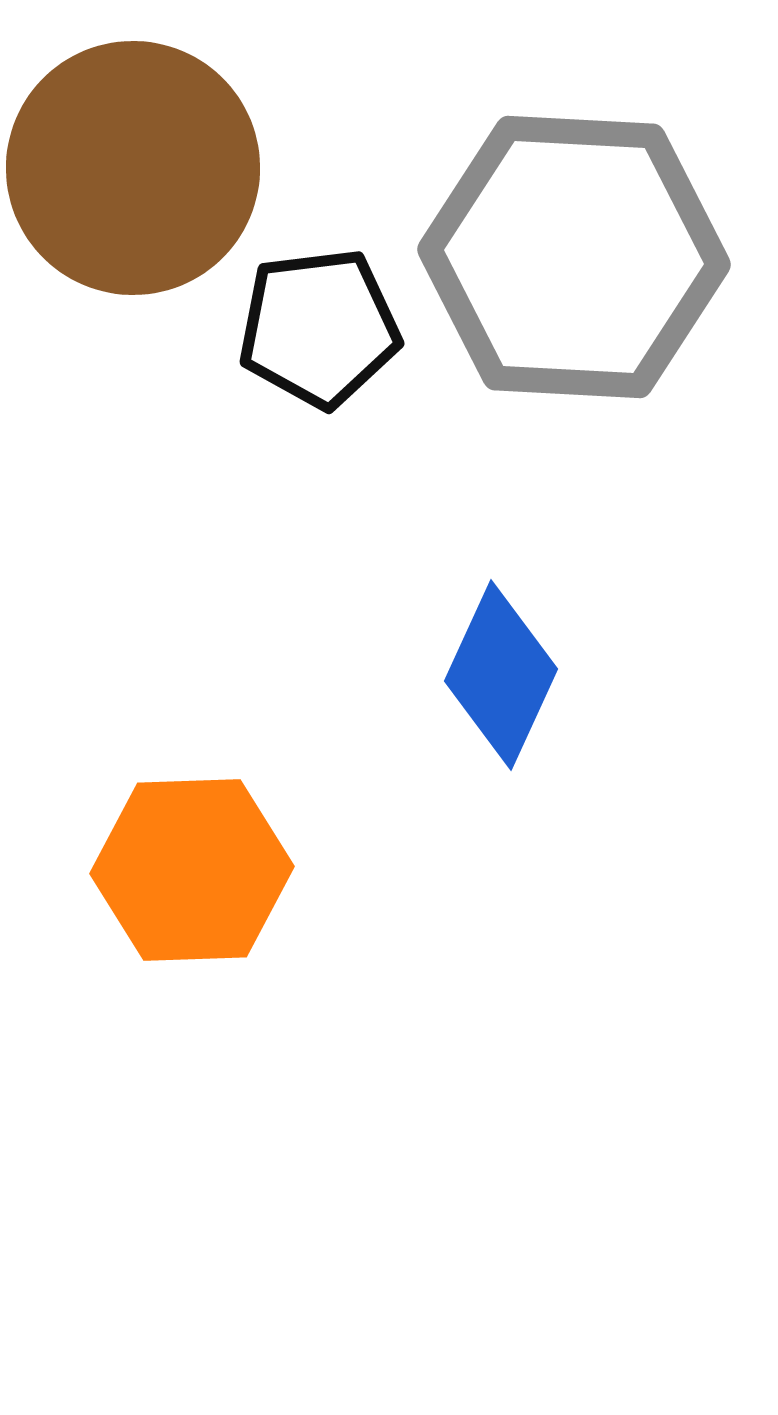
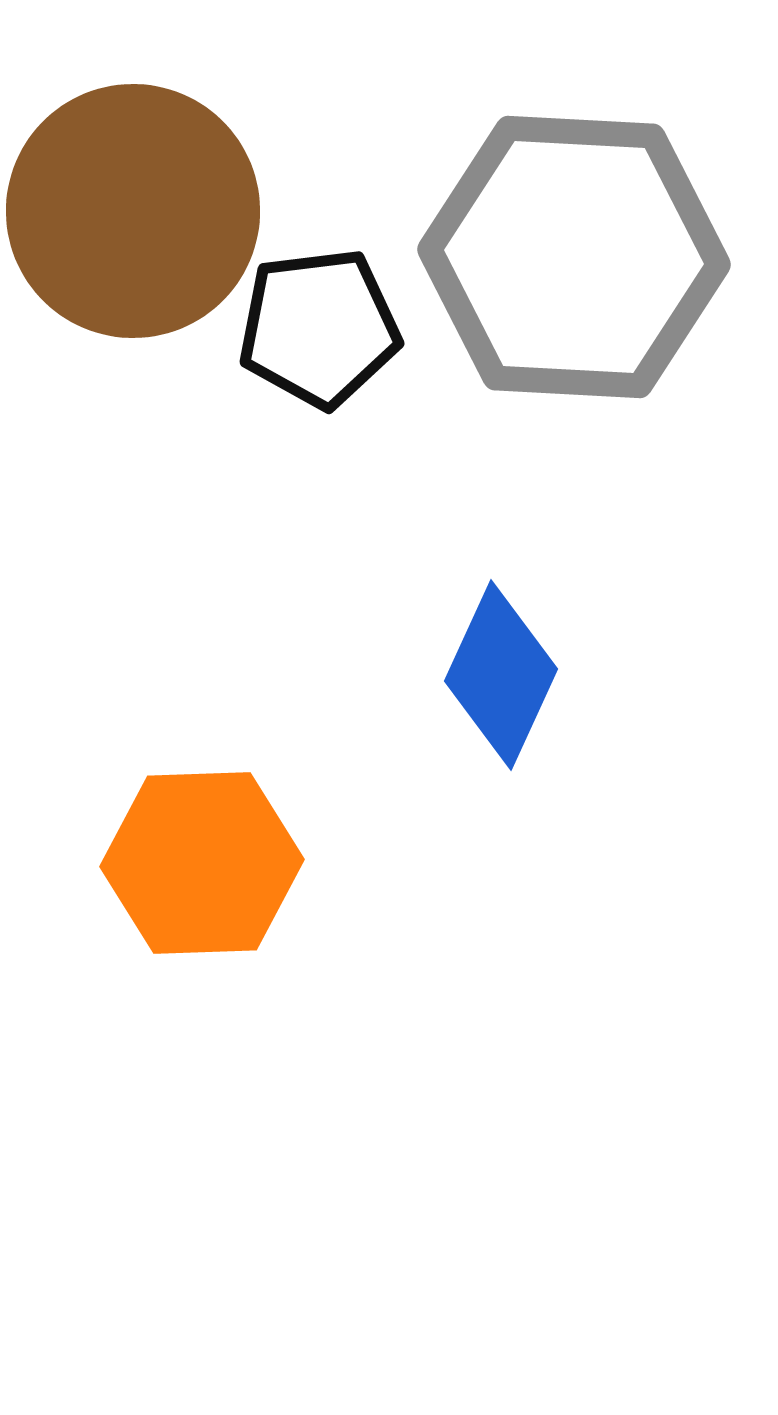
brown circle: moved 43 px down
orange hexagon: moved 10 px right, 7 px up
